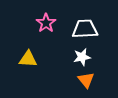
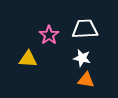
pink star: moved 3 px right, 12 px down
white star: moved 1 px down; rotated 24 degrees clockwise
orange triangle: rotated 42 degrees counterclockwise
